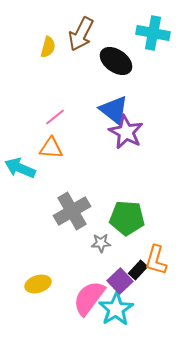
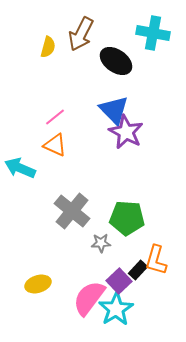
blue triangle: rotated 8 degrees clockwise
orange triangle: moved 4 px right, 3 px up; rotated 20 degrees clockwise
gray cross: rotated 21 degrees counterclockwise
purple square: moved 1 px left
